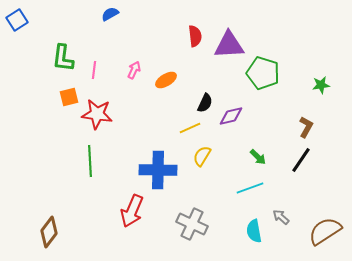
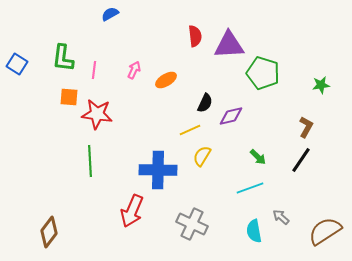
blue square: moved 44 px down; rotated 25 degrees counterclockwise
orange square: rotated 18 degrees clockwise
yellow line: moved 2 px down
